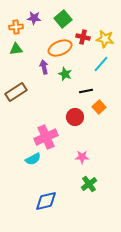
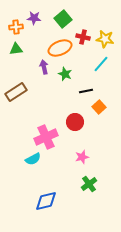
red circle: moved 5 px down
pink star: rotated 16 degrees counterclockwise
